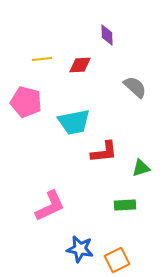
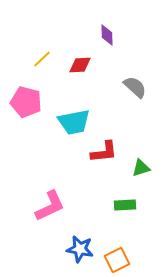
yellow line: rotated 36 degrees counterclockwise
